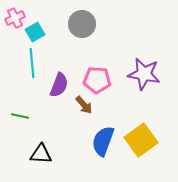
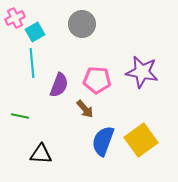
purple star: moved 2 px left, 2 px up
brown arrow: moved 1 px right, 4 px down
